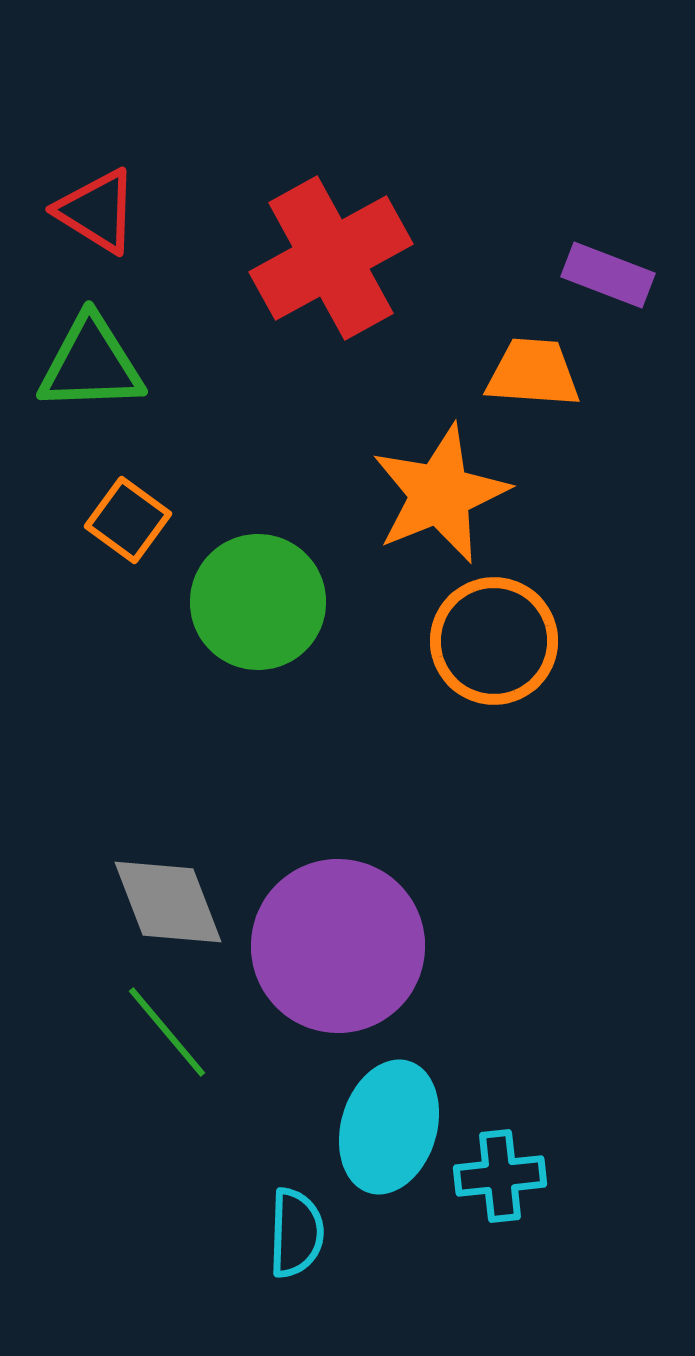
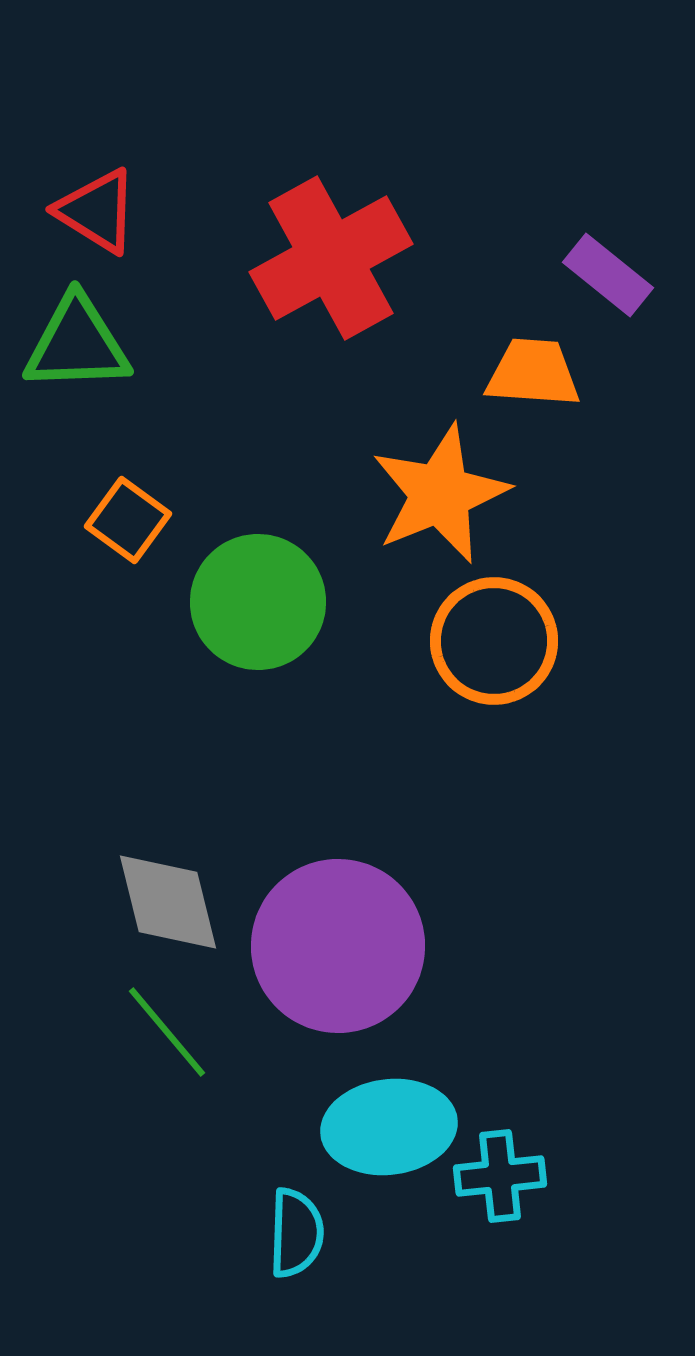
purple rectangle: rotated 18 degrees clockwise
green triangle: moved 14 px left, 20 px up
gray diamond: rotated 7 degrees clockwise
cyan ellipse: rotated 66 degrees clockwise
